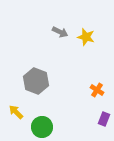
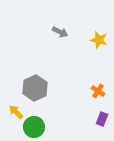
yellow star: moved 13 px right, 3 px down
gray hexagon: moved 1 px left, 7 px down; rotated 15 degrees clockwise
orange cross: moved 1 px right, 1 px down
purple rectangle: moved 2 px left
green circle: moved 8 px left
